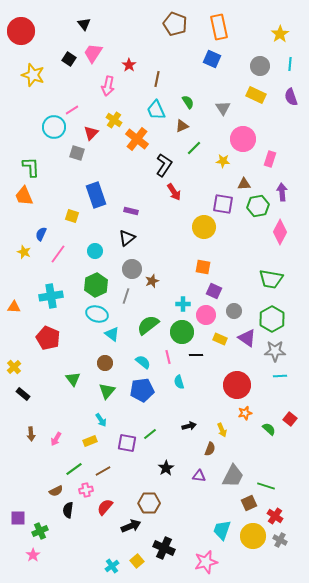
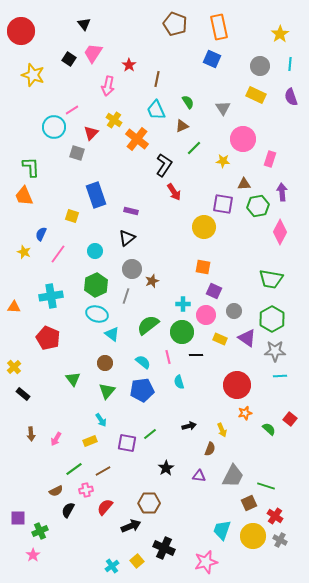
black semicircle at (68, 510): rotated 21 degrees clockwise
